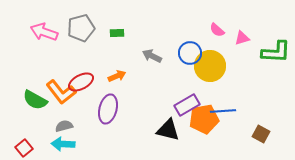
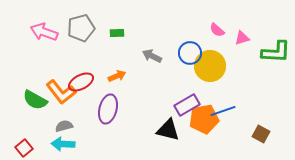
blue line: rotated 15 degrees counterclockwise
